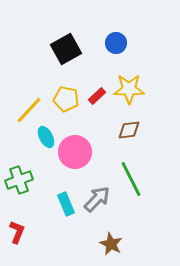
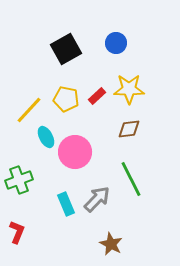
brown diamond: moved 1 px up
